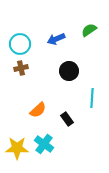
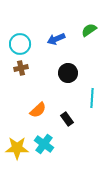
black circle: moved 1 px left, 2 px down
